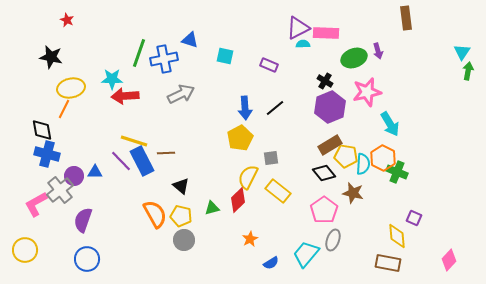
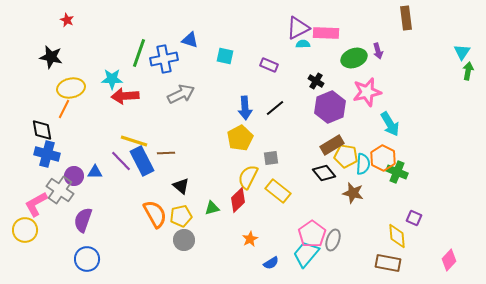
black cross at (325, 81): moved 9 px left
brown rectangle at (330, 145): moved 2 px right
gray cross at (60, 190): rotated 16 degrees counterclockwise
pink pentagon at (324, 210): moved 12 px left, 24 px down
yellow pentagon at (181, 216): rotated 25 degrees counterclockwise
yellow circle at (25, 250): moved 20 px up
